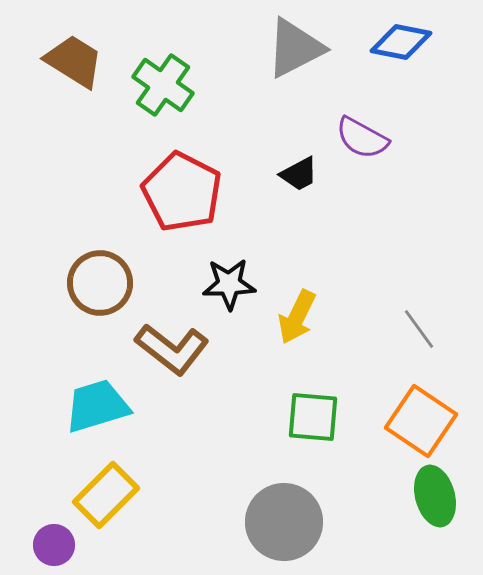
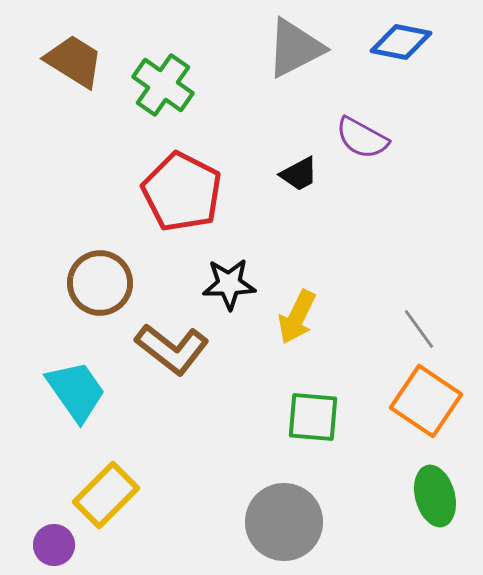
cyan trapezoid: moved 21 px left, 15 px up; rotated 72 degrees clockwise
orange square: moved 5 px right, 20 px up
